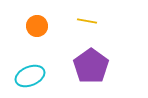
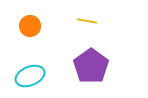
orange circle: moved 7 px left
